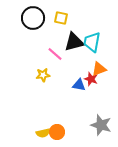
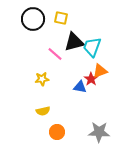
black circle: moved 1 px down
cyan trapezoid: moved 5 px down; rotated 10 degrees clockwise
orange triangle: moved 1 px right, 2 px down
yellow star: moved 1 px left, 4 px down
red star: rotated 16 degrees clockwise
blue triangle: moved 1 px right, 2 px down
gray star: moved 2 px left, 7 px down; rotated 15 degrees counterclockwise
yellow semicircle: moved 22 px up
